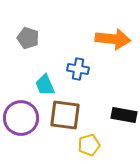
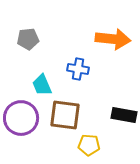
gray pentagon: moved 1 px down; rotated 25 degrees counterclockwise
cyan trapezoid: moved 3 px left
yellow pentagon: rotated 20 degrees clockwise
